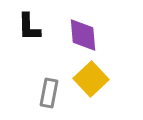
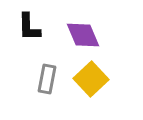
purple diamond: rotated 18 degrees counterclockwise
gray rectangle: moved 2 px left, 14 px up
